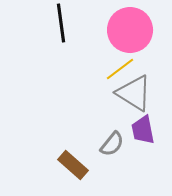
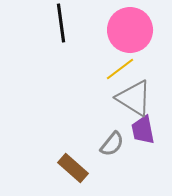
gray triangle: moved 5 px down
brown rectangle: moved 3 px down
